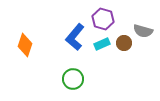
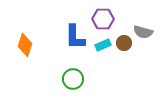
purple hexagon: rotated 15 degrees counterclockwise
gray semicircle: moved 1 px down
blue L-shape: rotated 40 degrees counterclockwise
cyan rectangle: moved 1 px right, 1 px down
